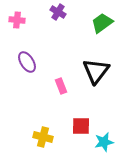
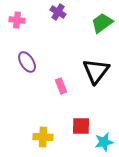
yellow cross: rotated 12 degrees counterclockwise
